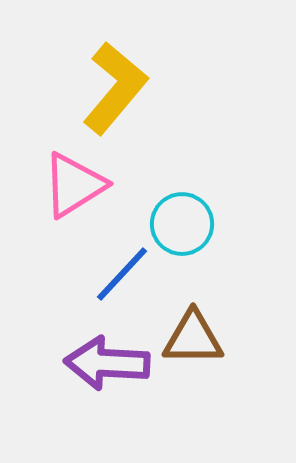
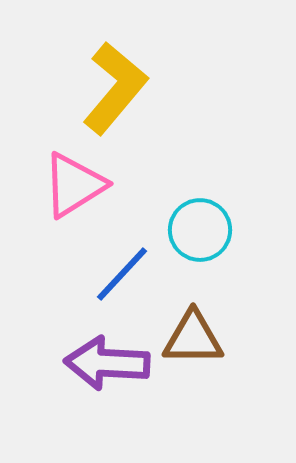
cyan circle: moved 18 px right, 6 px down
